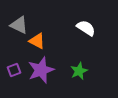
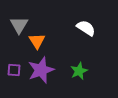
gray triangle: rotated 36 degrees clockwise
orange triangle: rotated 30 degrees clockwise
purple square: rotated 24 degrees clockwise
